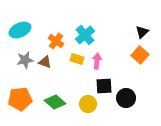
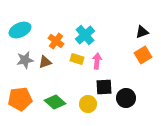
black triangle: rotated 24 degrees clockwise
orange square: moved 3 px right; rotated 18 degrees clockwise
brown triangle: rotated 40 degrees counterclockwise
black square: moved 1 px down
